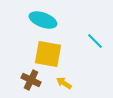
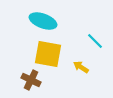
cyan ellipse: moved 1 px down
yellow arrow: moved 17 px right, 16 px up
